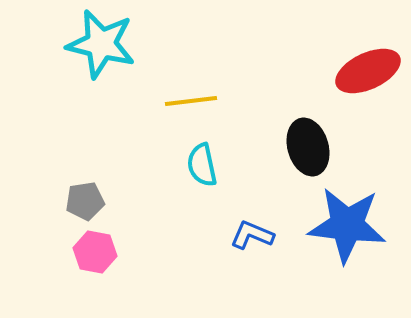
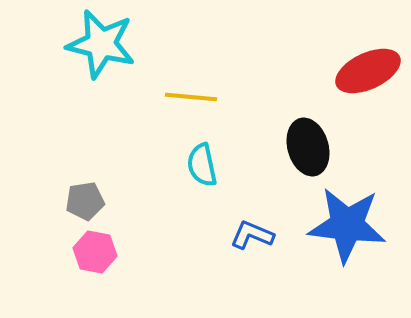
yellow line: moved 4 px up; rotated 12 degrees clockwise
